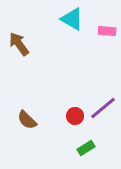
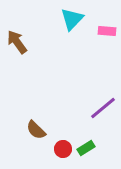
cyan triangle: rotated 45 degrees clockwise
brown arrow: moved 2 px left, 2 px up
red circle: moved 12 px left, 33 px down
brown semicircle: moved 9 px right, 10 px down
